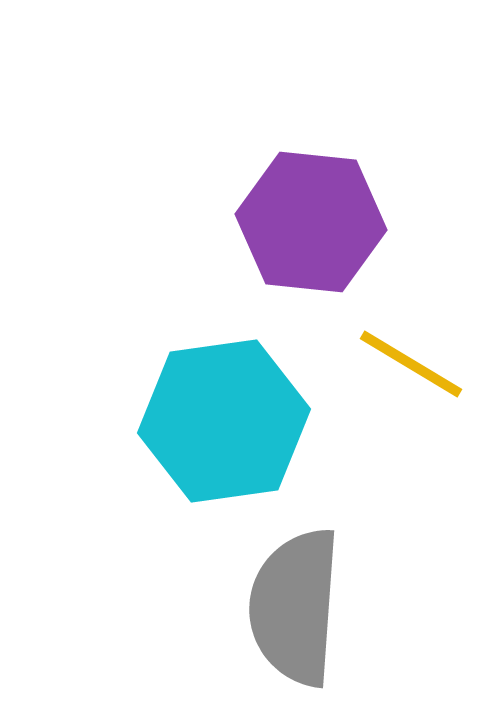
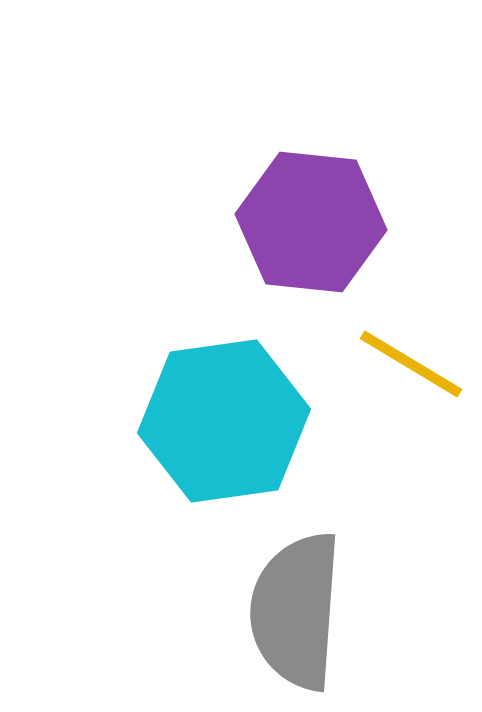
gray semicircle: moved 1 px right, 4 px down
